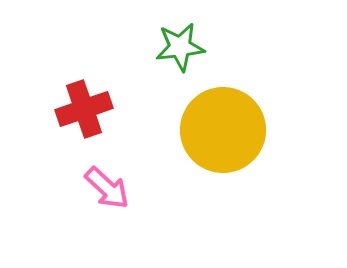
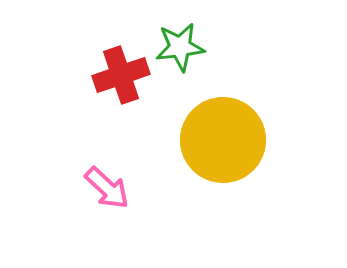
red cross: moved 37 px right, 34 px up
yellow circle: moved 10 px down
